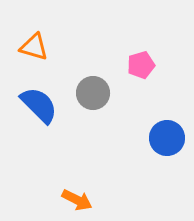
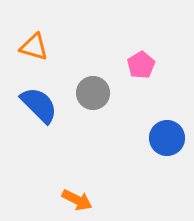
pink pentagon: rotated 16 degrees counterclockwise
